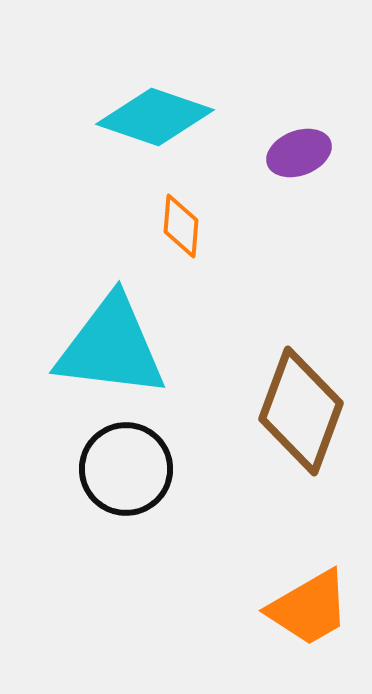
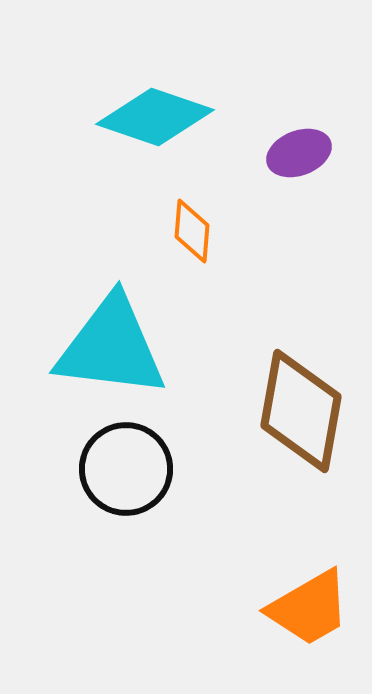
orange diamond: moved 11 px right, 5 px down
brown diamond: rotated 10 degrees counterclockwise
